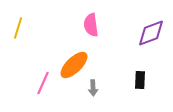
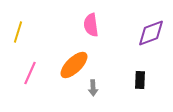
yellow line: moved 4 px down
pink line: moved 13 px left, 10 px up
